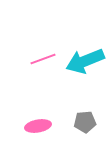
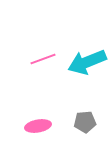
cyan arrow: moved 2 px right, 1 px down
